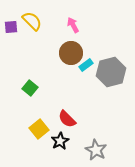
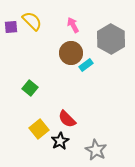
gray hexagon: moved 33 px up; rotated 16 degrees counterclockwise
